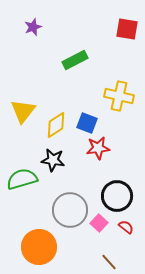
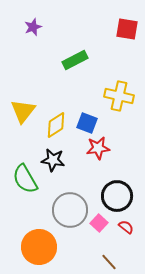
green semicircle: moved 3 px right; rotated 104 degrees counterclockwise
